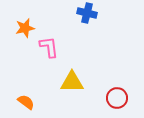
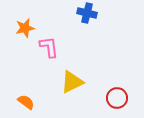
yellow triangle: rotated 25 degrees counterclockwise
